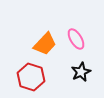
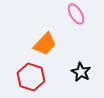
pink ellipse: moved 25 px up
black star: rotated 18 degrees counterclockwise
